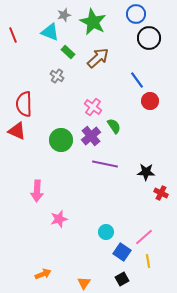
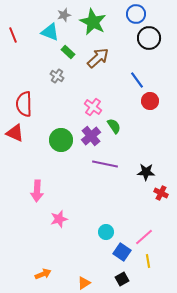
red triangle: moved 2 px left, 2 px down
orange triangle: rotated 24 degrees clockwise
